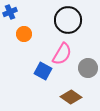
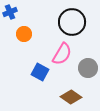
black circle: moved 4 px right, 2 px down
blue square: moved 3 px left, 1 px down
